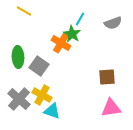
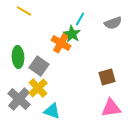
brown square: rotated 12 degrees counterclockwise
yellow cross: moved 4 px left, 7 px up; rotated 18 degrees clockwise
